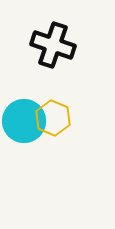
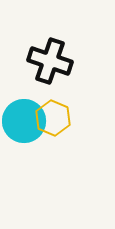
black cross: moved 3 px left, 16 px down
